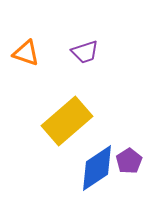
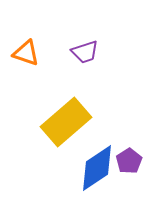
yellow rectangle: moved 1 px left, 1 px down
